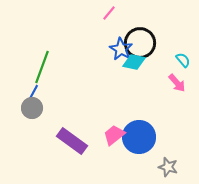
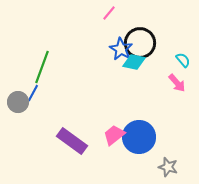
gray circle: moved 14 px left, 6 px up
